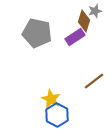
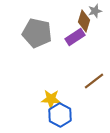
yellow star: rotated 24 degrees counterclockwise
blue hexagon: moved 3 px right
